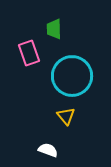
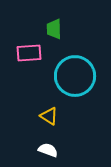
pink rectangle: rotated 75 degrees counterclockwise
cyan circle: moved 3 px right
yellow triangle: moved 17 px left; rotated 18 degrees counterclockwise
